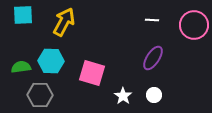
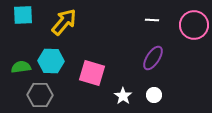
yellow arrow: rotated 12 degrees clockwise
